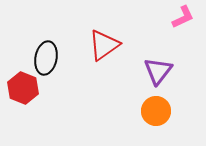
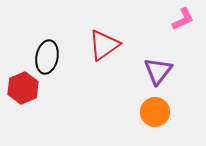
pink L-shape: moved 2 px down
black ellipse: moved 1 px right, 1 px up
red hexagon: rotated 16 degrees clockwise
orange circle: moved 1 px left, 1 px down
